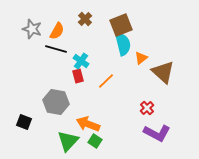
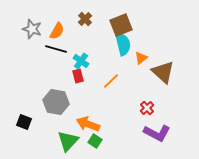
orange line: moved 5 px right
